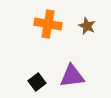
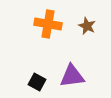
black square: rotated 24 degrees counterclockwise
